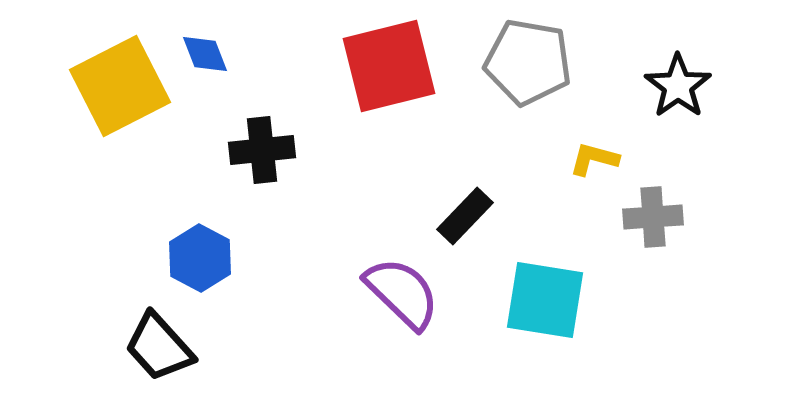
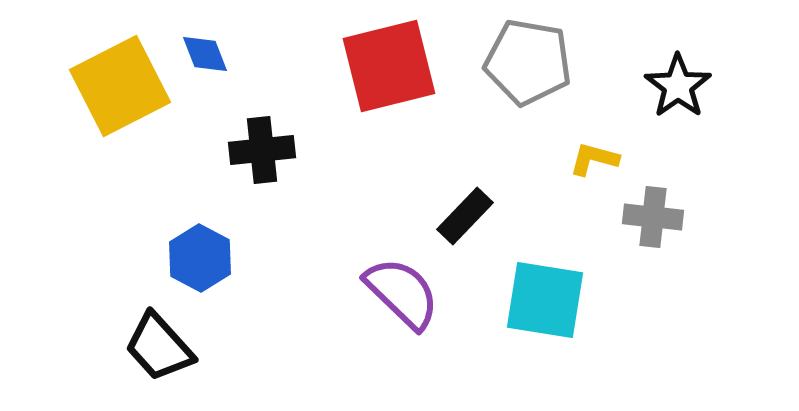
gray cross: rotated 10 degrees clockwise
